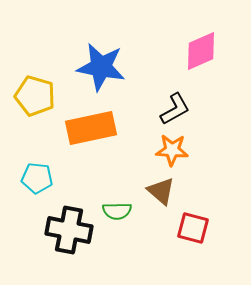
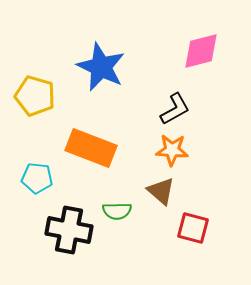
pink diamond: rotated 9 degrees clockwise
blue star: rotated 15 degrees clockwise
orange rectangle: moved 20 px down; rotated 33 degrees clockwise
